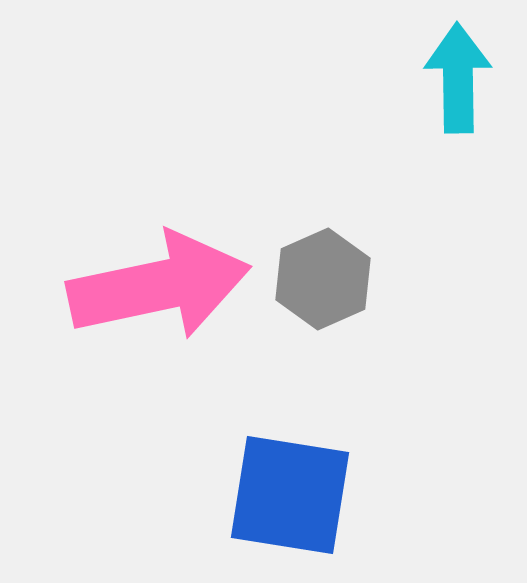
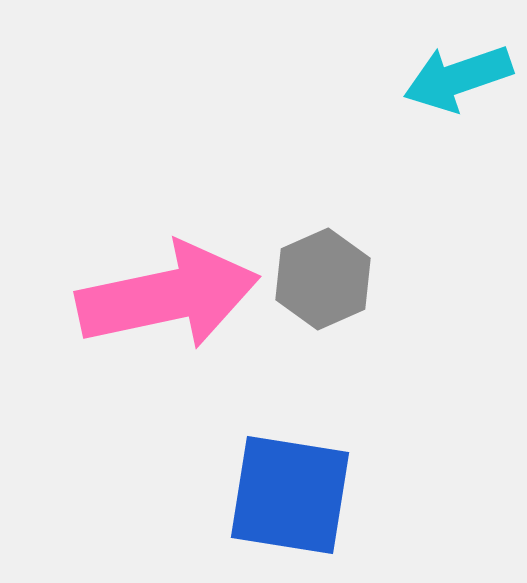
cyan arrow: rotated 108 degrees counterclockwise
pink arrow: moved 9 px right, 10 px down
